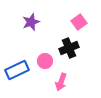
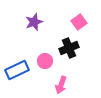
purple star: moved 3 px right
pink arrow: moved 3 px down
